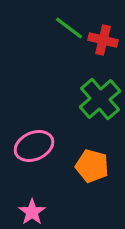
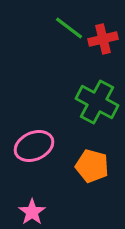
red cross: moved 1 px up; rotated 28 degrees counterclockwise
green cross: moved 3 px left, 3 px down; rotated 21 degrees counterclockwise
